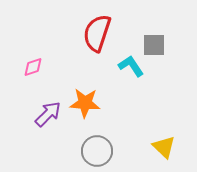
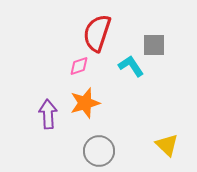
pink diamond: moved 46 px right, 1 px up
orange star: rotated 20 degrees counterclockwise
purple arrow: rotated 48 degrees counterclockwise
yellow triangle: moved 3 px right, 2 px up
gray circle: moved 2 px right
